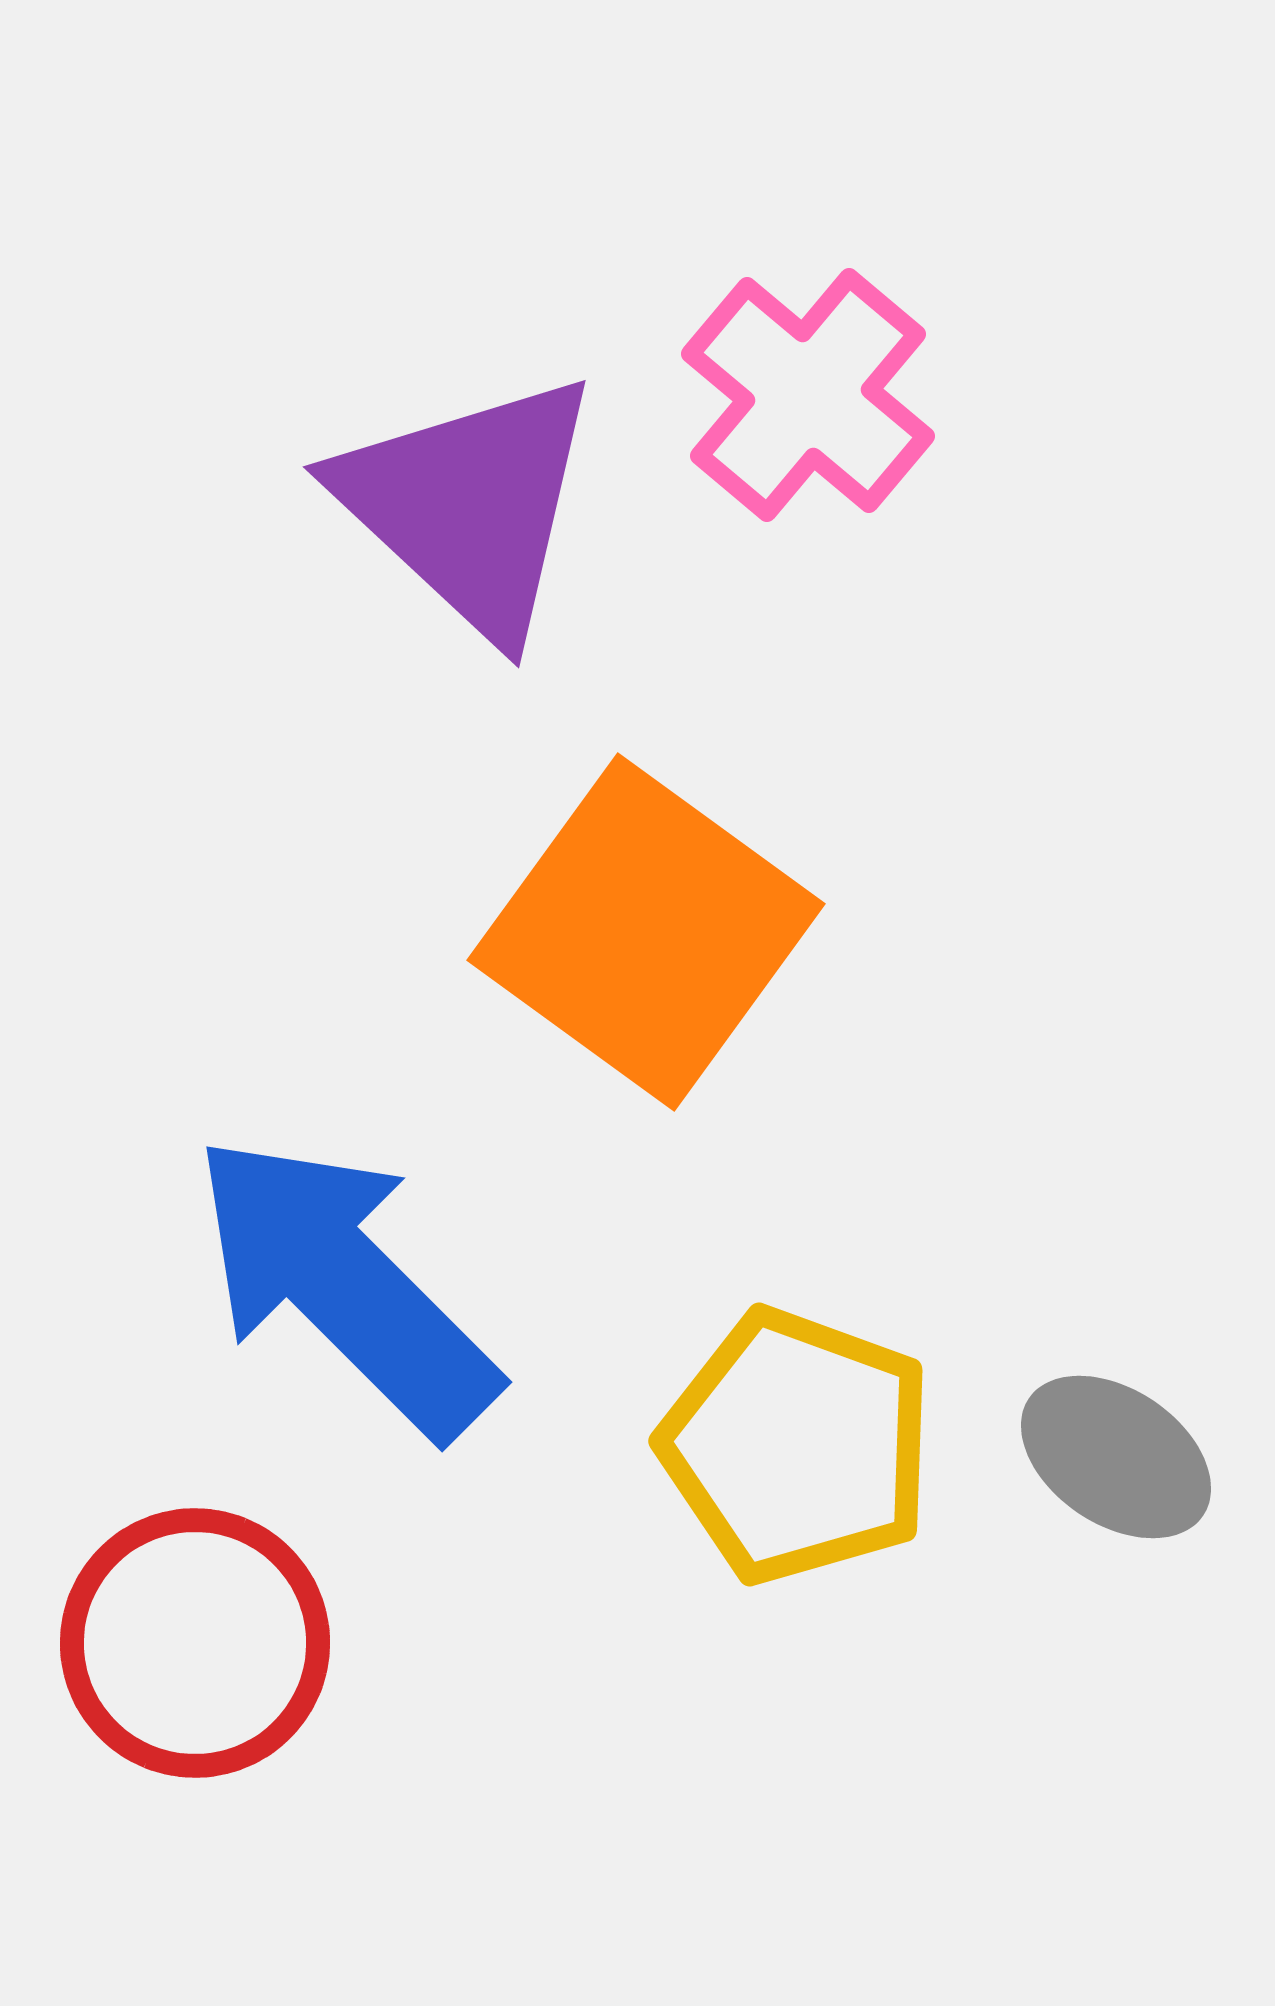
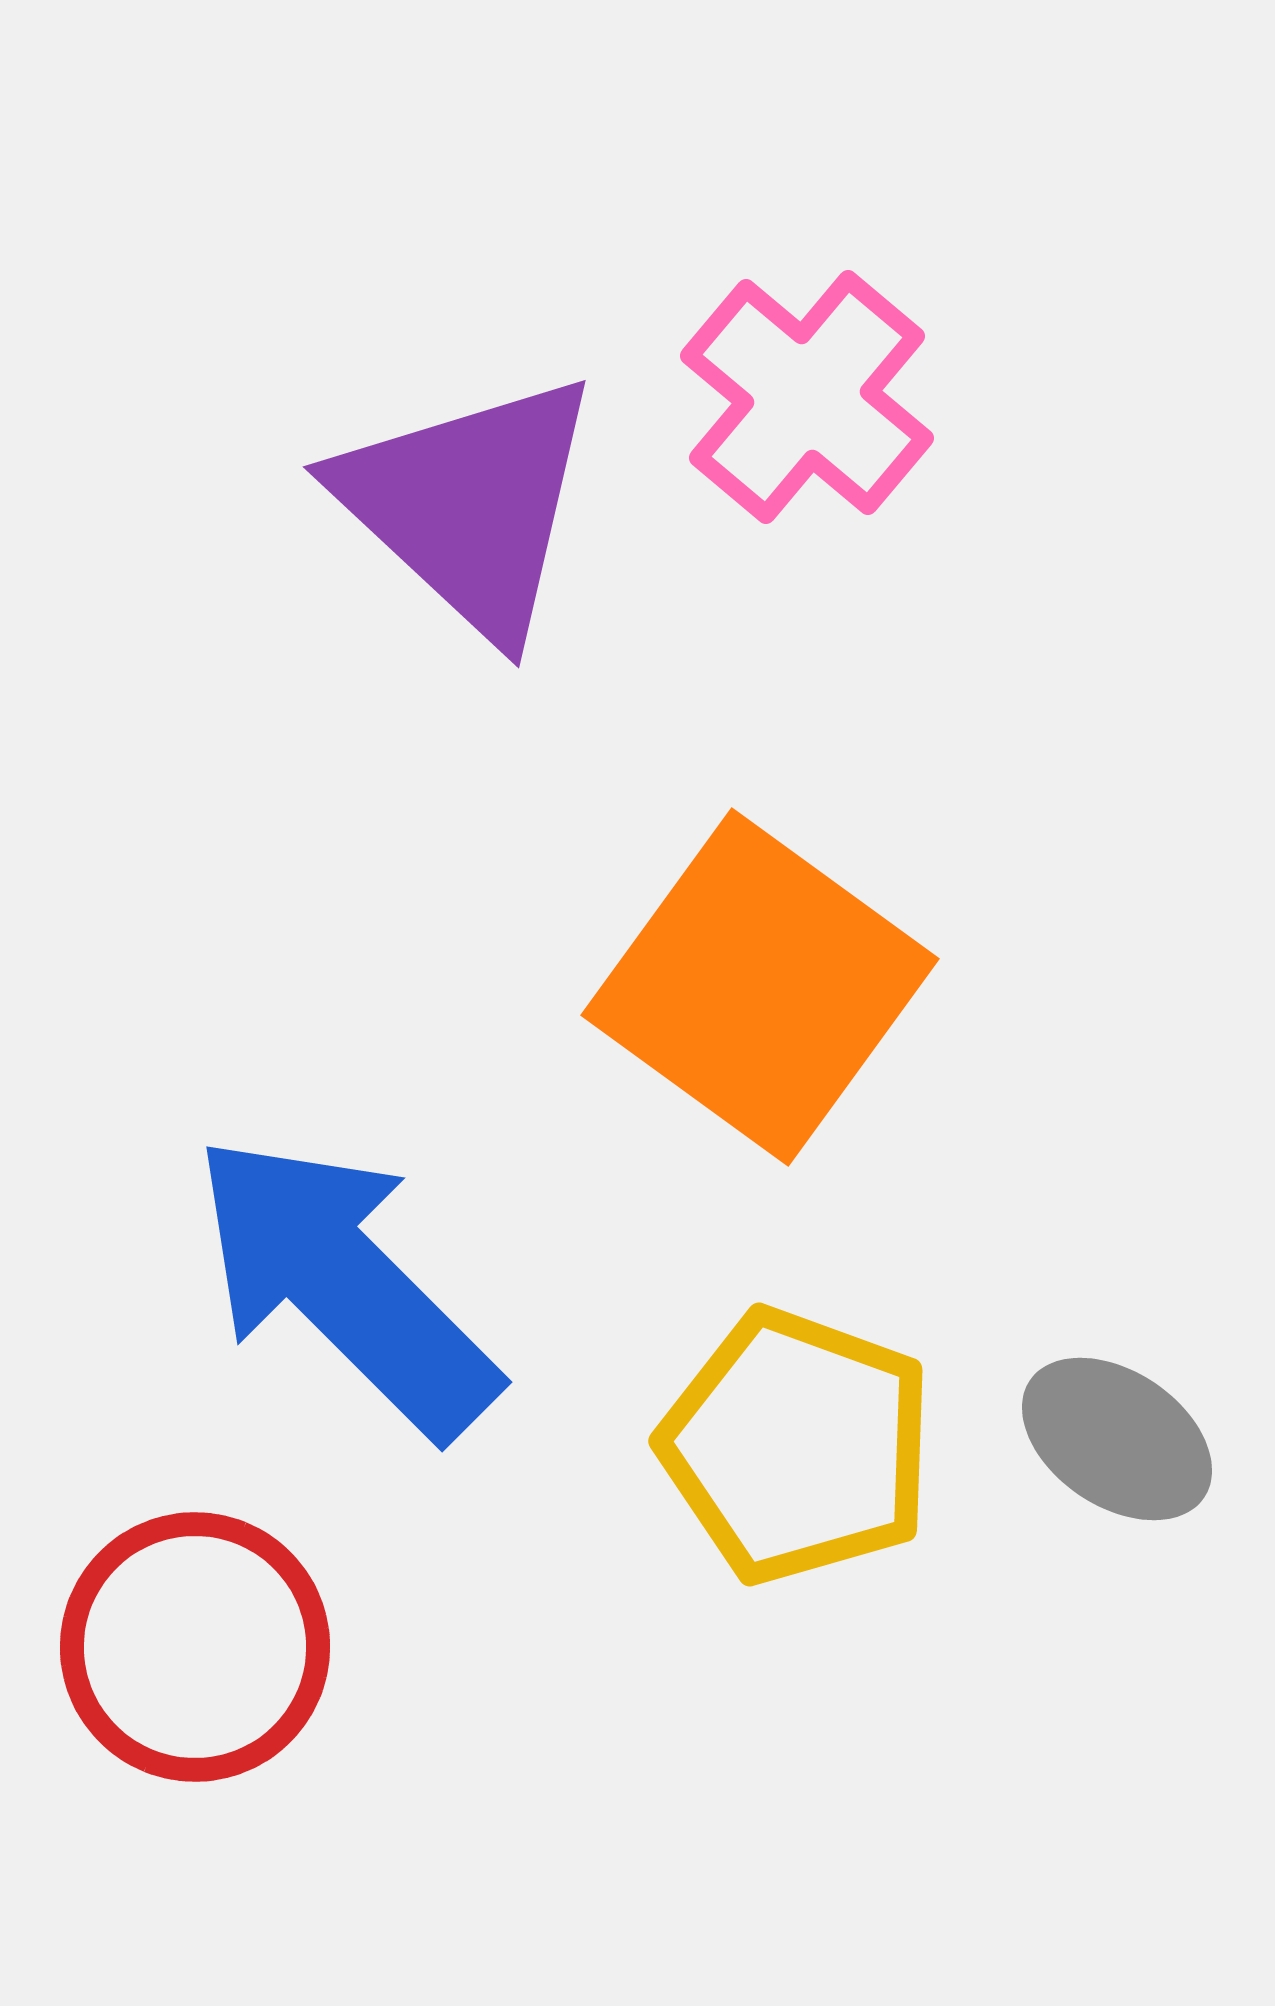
pink cross: moved 1 px left, 2 px down
orange square: moved 114 px right, 55 px down
gray ellipse: moved 1 px right, 18 px up
red circle: moved 4 px down
